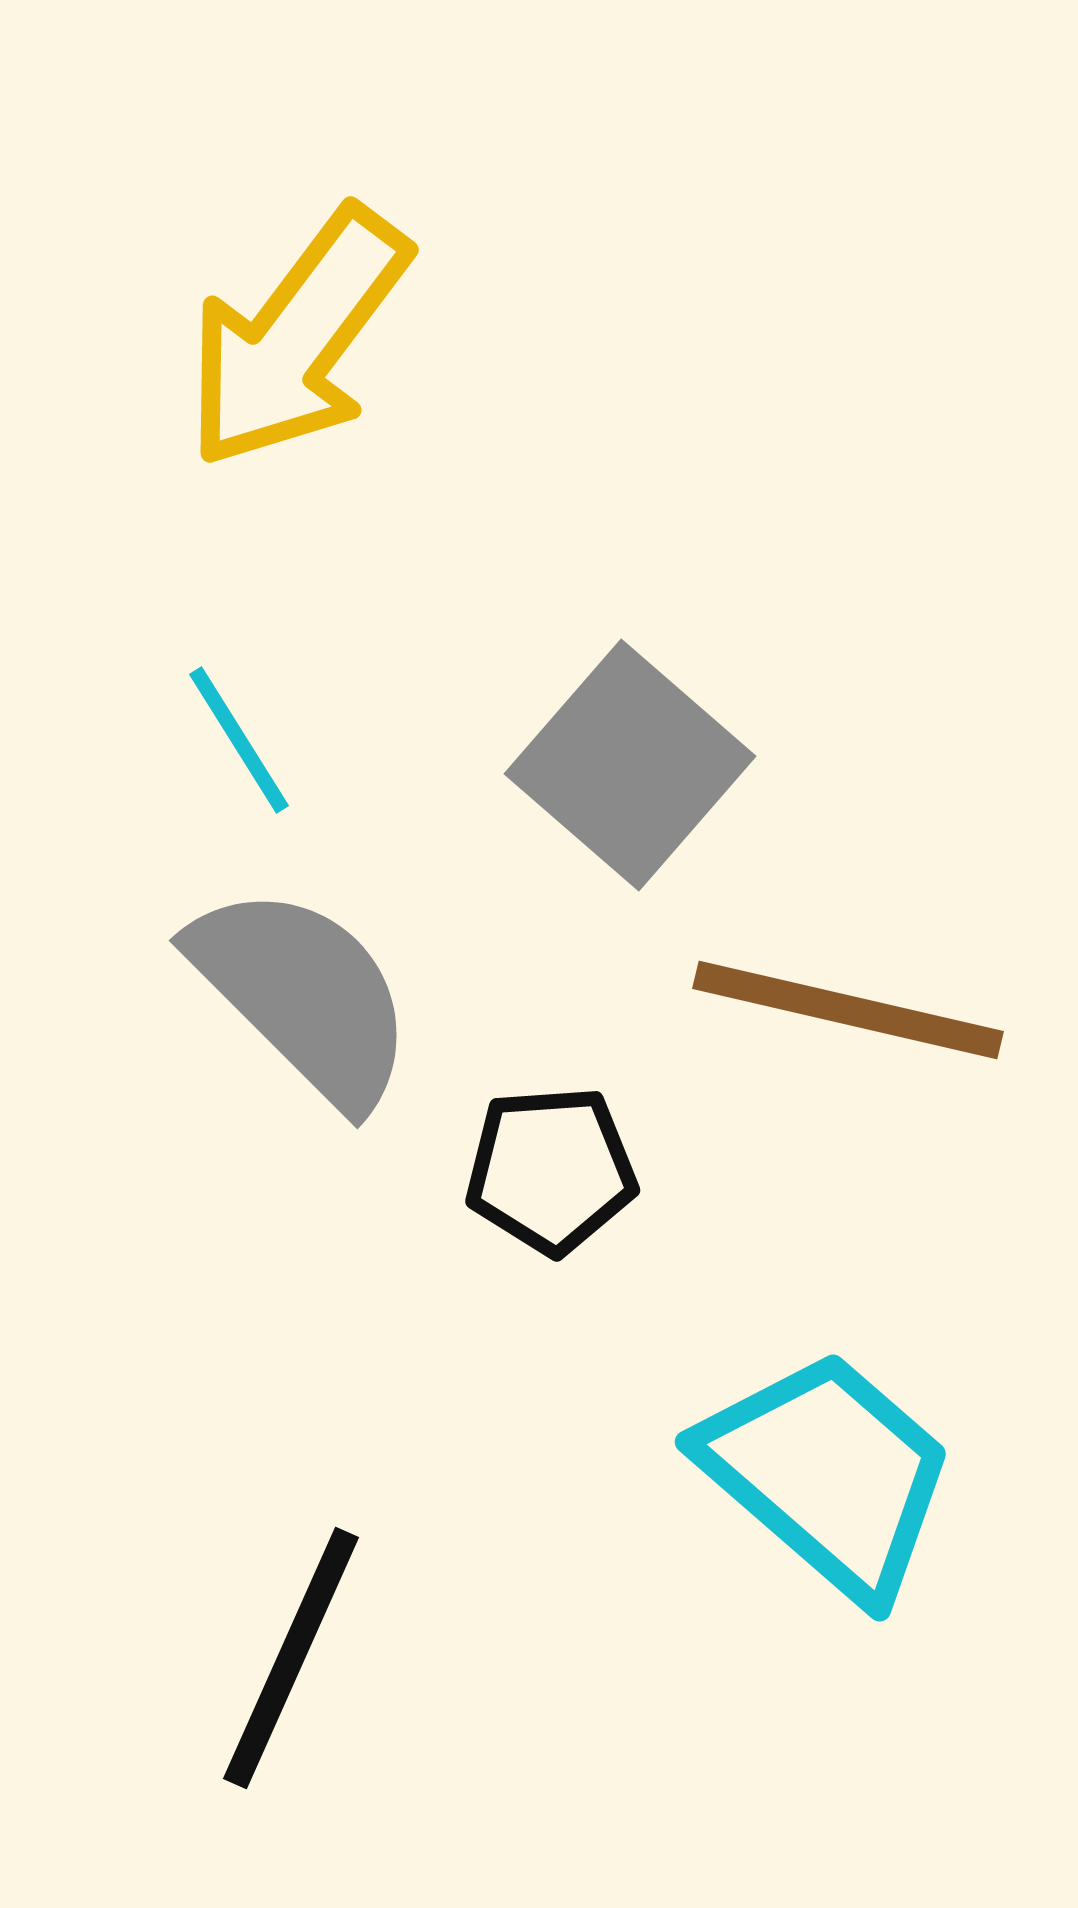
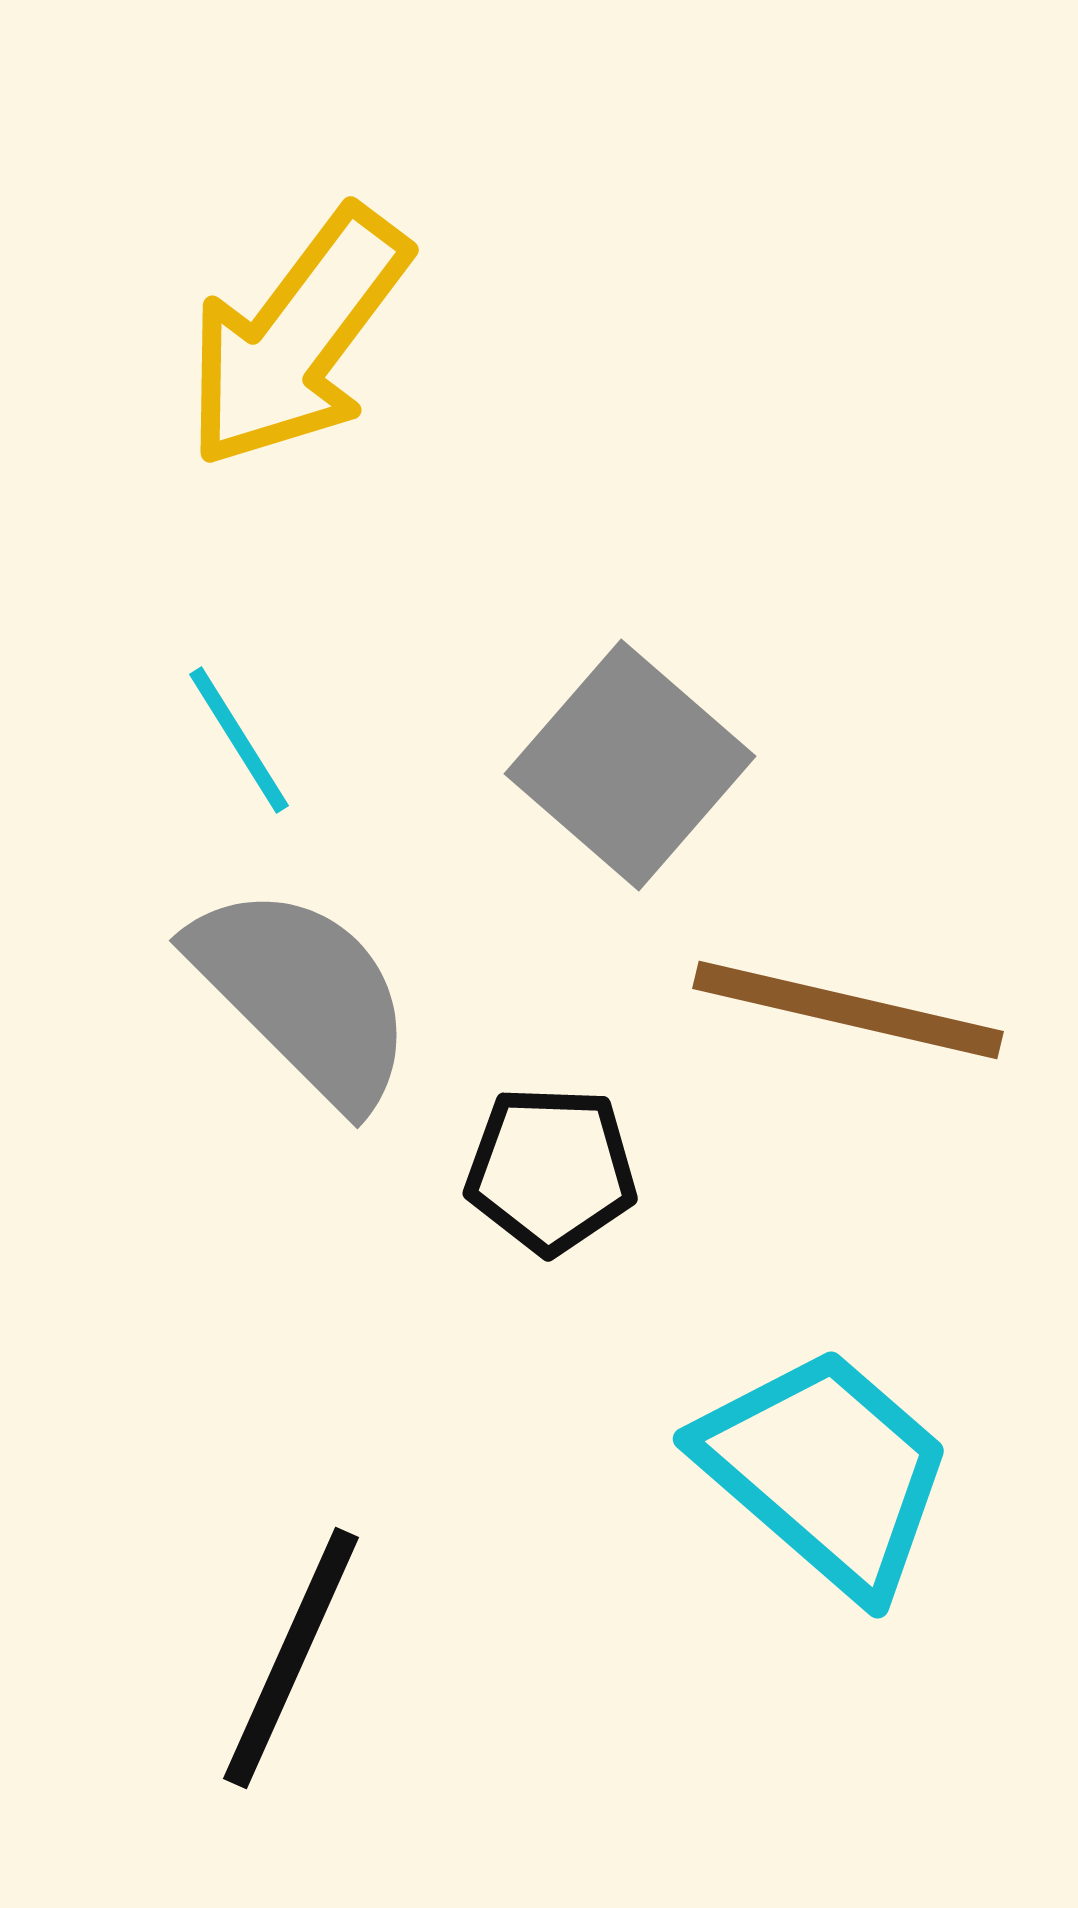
black pentagon: rotated 6 degrees clockwise
cyan trapezoid: moved 2 px left, 3 px up
